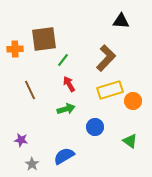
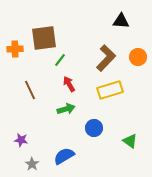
brown square: moved 1 px up
green line: moved 3 px left
orange circle: moved 5 px right, 44 px up
blue circle: moved 1 px left, 1 px down
